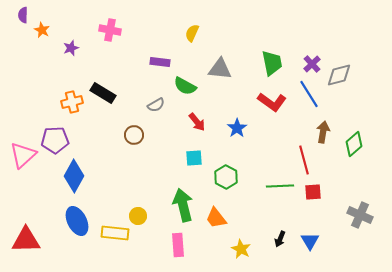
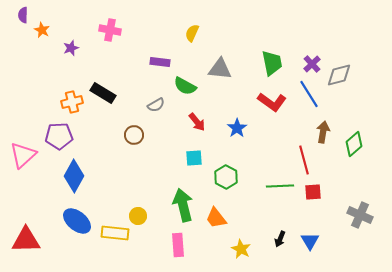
purple pentagon: moved 4 px right, 4 px up
blue ellipse: rotated 24 degrees counterclockwise
